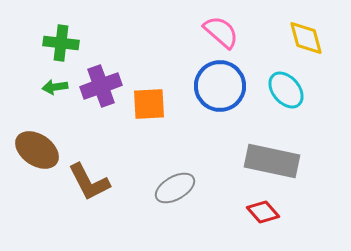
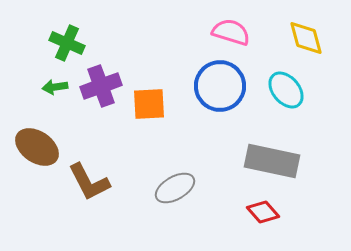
pink semicircle: moved 10 px right; rotated 24 degrees counterclockwise
green cross: moved 6 px right; rotated 16 degrees clockwise
brown ellipse: moved 3 px up
